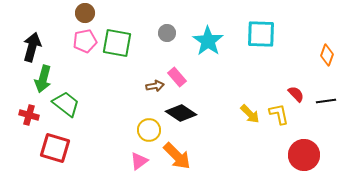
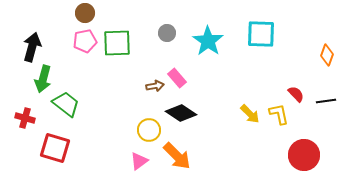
green square: rotated 12 degrees counterclockwise
pink rectangle: moved 1 px down
red cross: moved 4 px left, 3 px down
